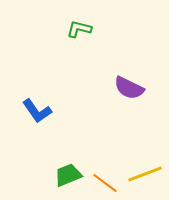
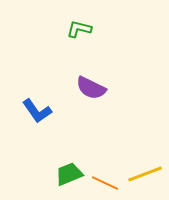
purple semicircle: moved 38 px left
green trapezoid: moved 1 px right, 1 px up
orange line: rotated 12 degrees counterclockwise
